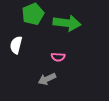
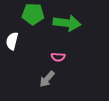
green pentagon: rotated 25 degrees clockwise
white semicircle: moved 4 px left, 4 px up
gray arrow: rotated 24 degrees counterclockwise
